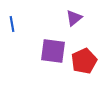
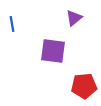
red pentagon: moved 25 px down; rotated 20 degrees clockwise
